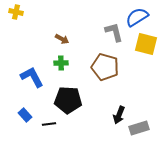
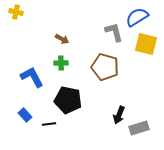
black pentagon: rotated 8 degrees clockwise
